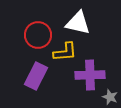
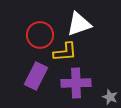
white triangle: moved 1 px right, 1 px down; rotated 32 degrees counterclockwise
red circle: moved 2 px right
purple cross: moved 14 px left, 8 px down
